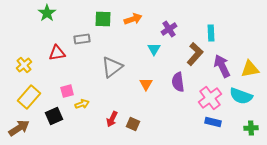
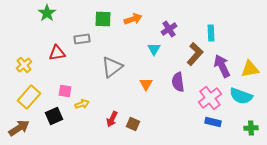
pink square: moved 2 px left; rotated 24 degrees clockwise
